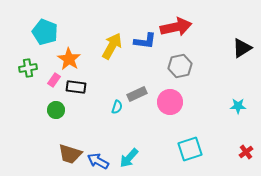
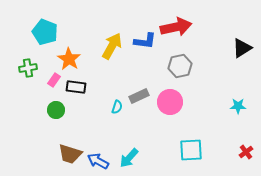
gray rectangle: moved 2 px right, 2 px down
cyan square: moved 1 px right, 1 px down; rotated 15 degrees clockwise
